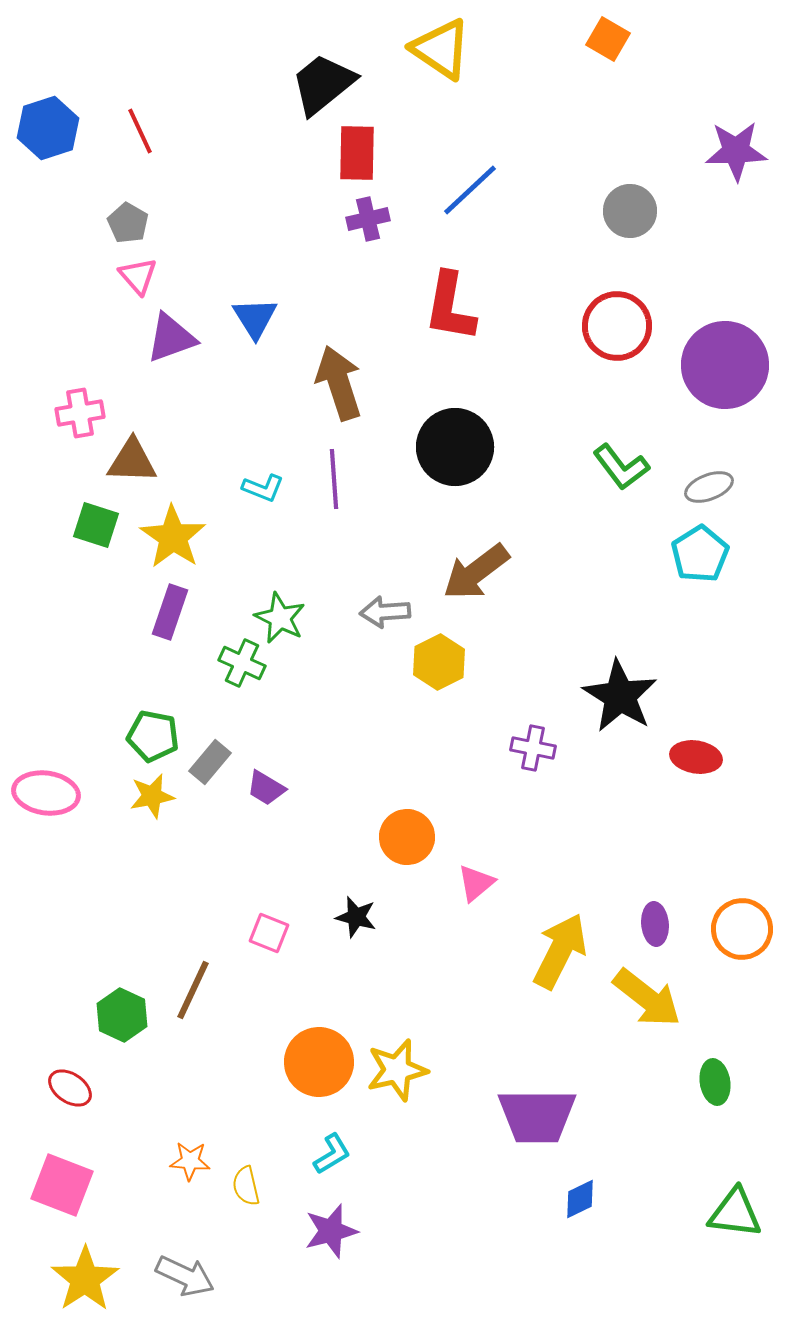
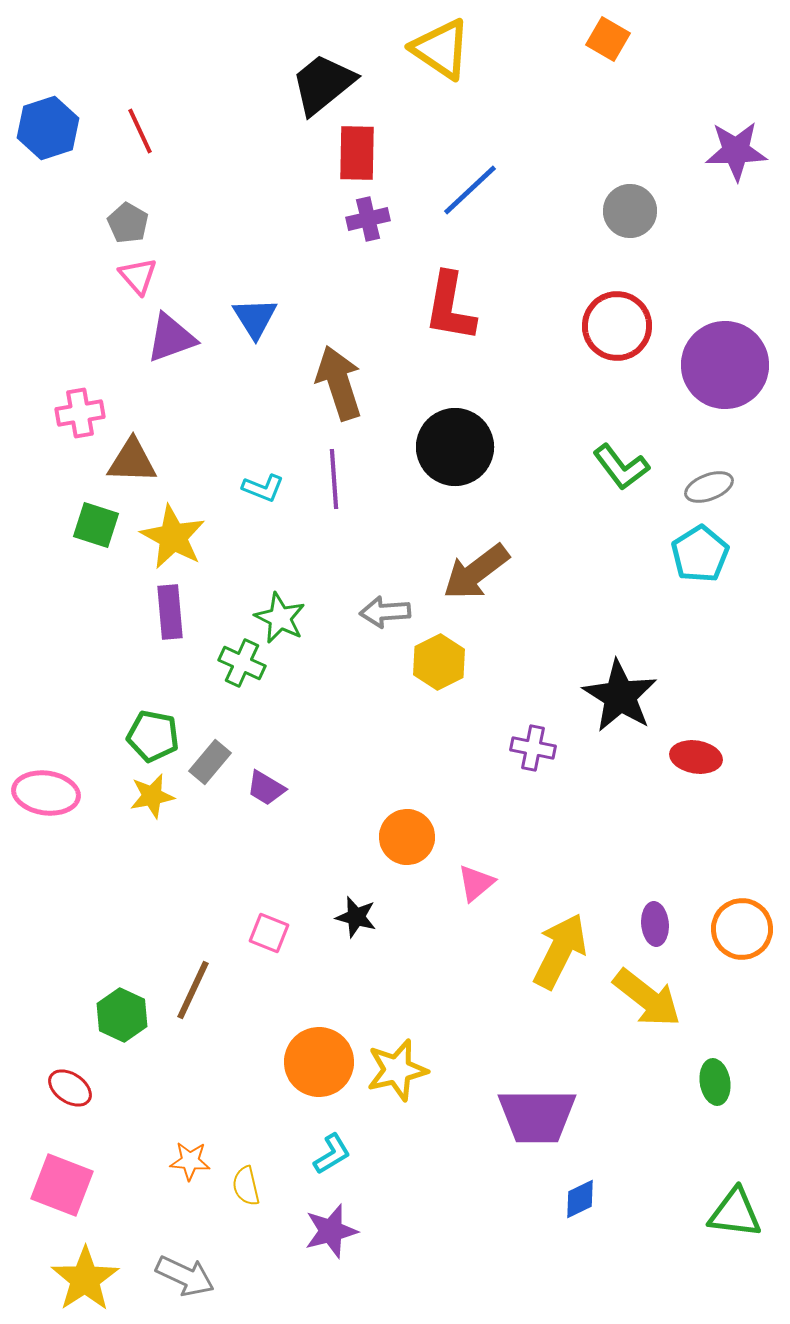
yellow star at (173, 537): rotated 6 degrees counterclockwise
purple rectangle at (170, 612): rotated 24 degrees counterclockwise
